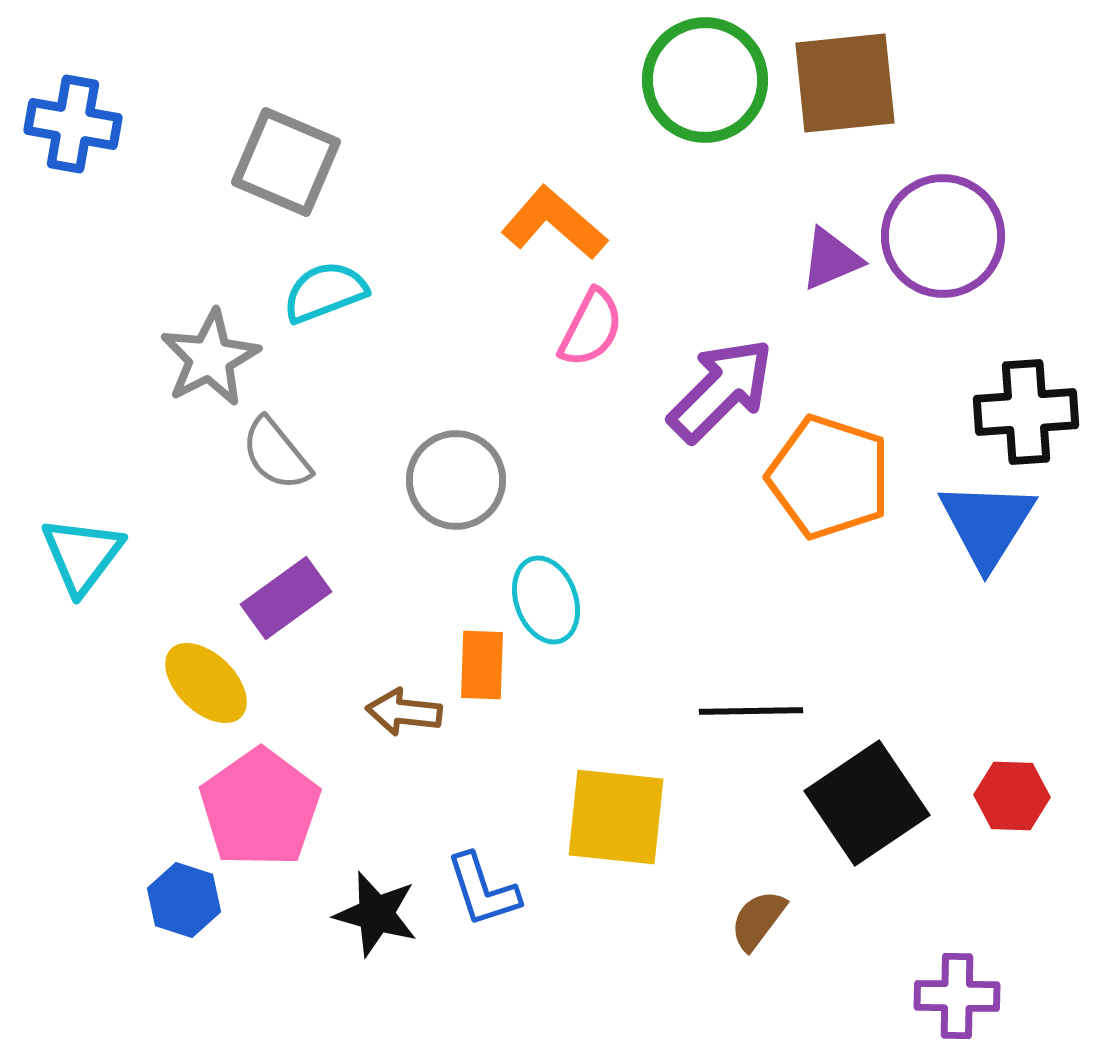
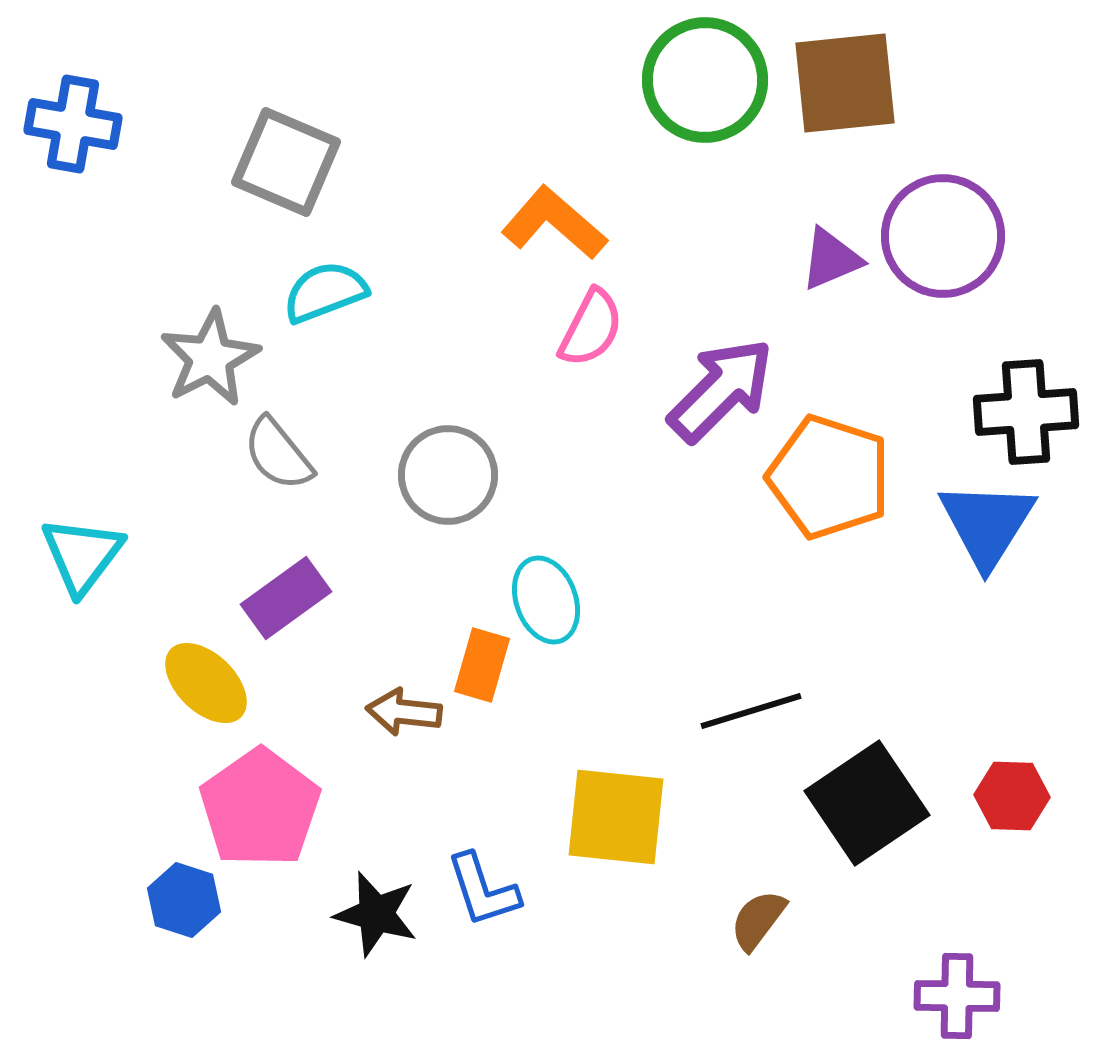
gray semicircle: moved 2 px right
gray circle: moved 8 px left, 5 px up
orange rectangle: rotated 14 degrees clockwise
black line: rotated 16 degrees counterclockwise
